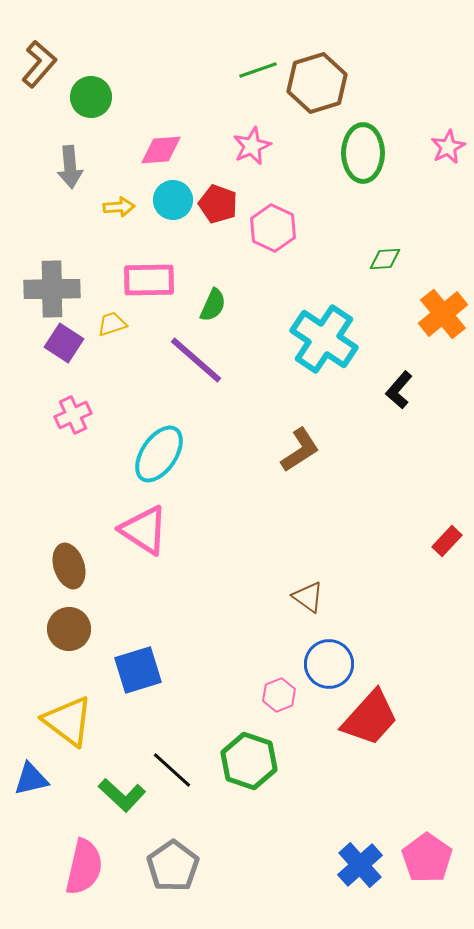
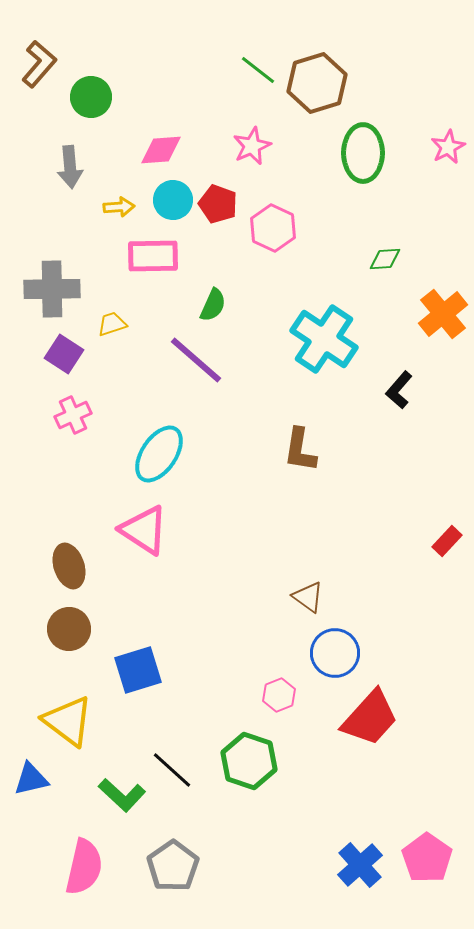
green line at (258, 70): rotated 57 degrees clockwise
pink rectangle at (149, 280): moved 4 px right, 24 px up
purple square at (64, 343): moved 11 px down
brown L-shape at (300, 450): rotated 132 degrees clockwise
blue circle at (329, 664): moved 6 px right, 11 px up
